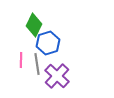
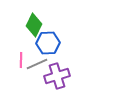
blue hexagon: rotated 15 degrees clockwise
gray line: rotated 75 degrees clockwise
purple cross: rotated 30 degrees clockwise
